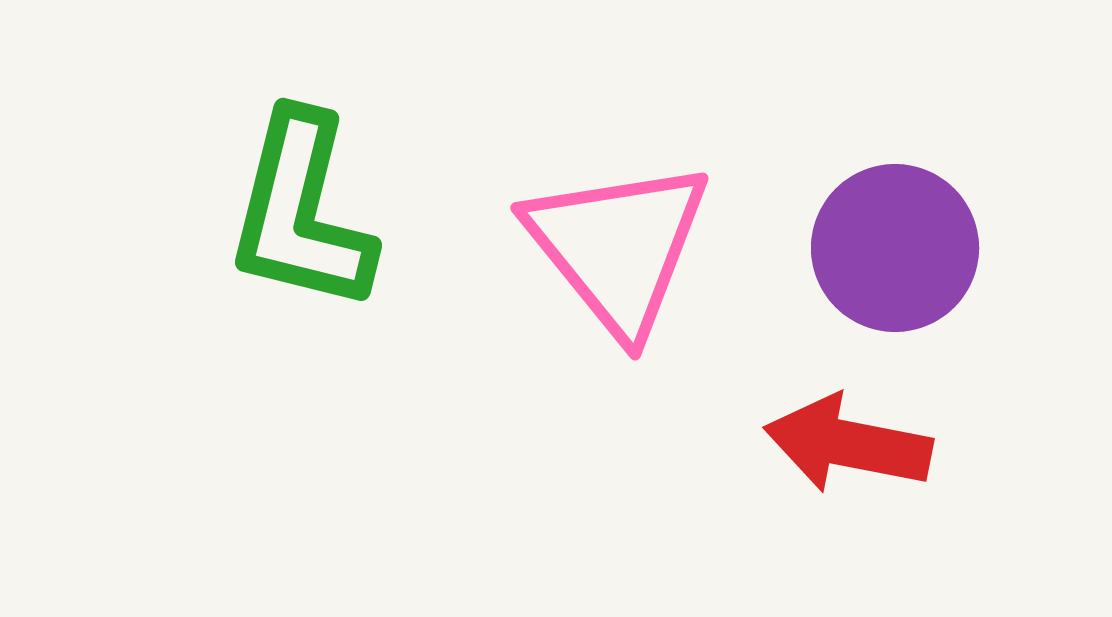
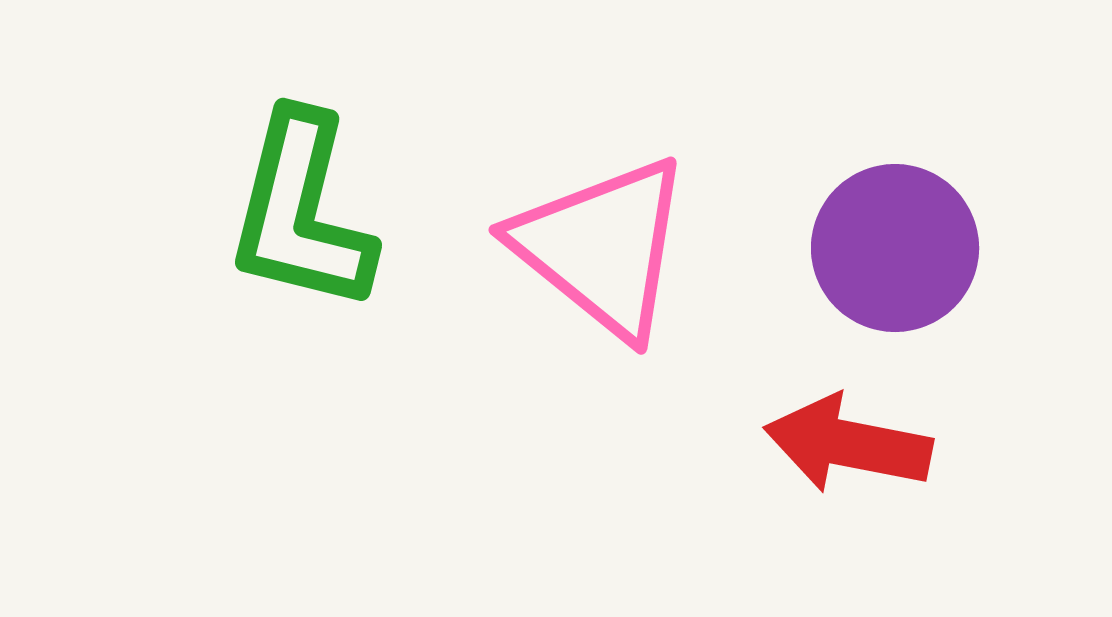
pink triangle: moved 16 px left; rotated 12 degrees counterclockwise
